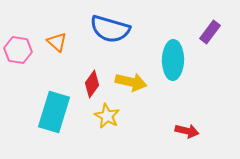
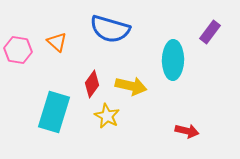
yellow arrow: moved 4 px down
